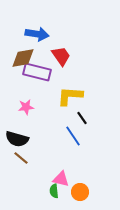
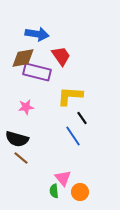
pink triangle: moved 2 px right, 1 px up; rotated 36 degrees clockwise
